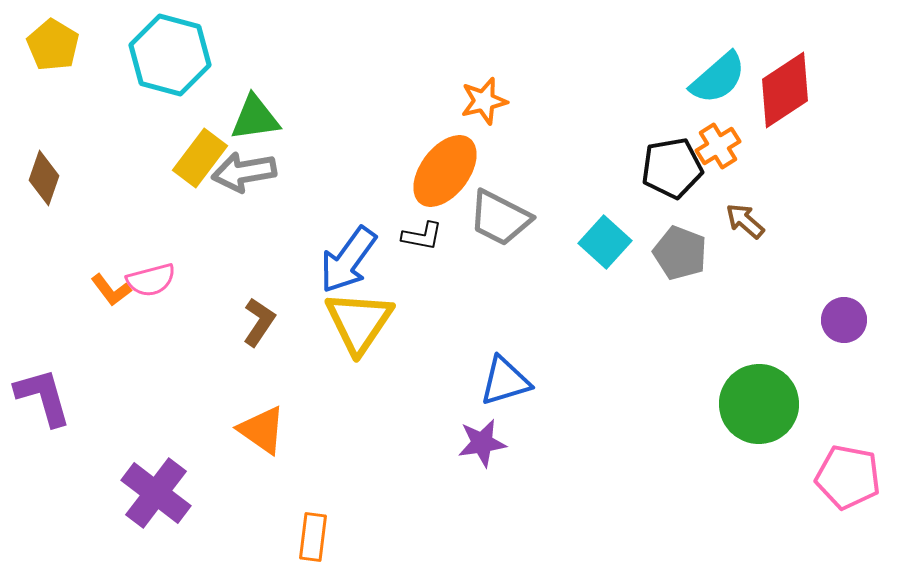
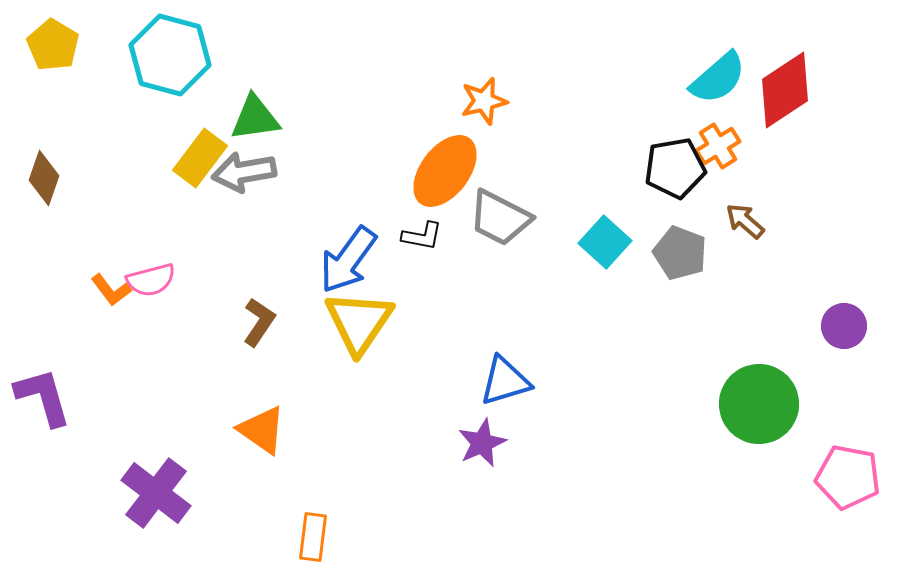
black pentagon: moved 3 px right
purple circle: moved 6 px down
purple star: rotated 15 degrees counterclockwise
